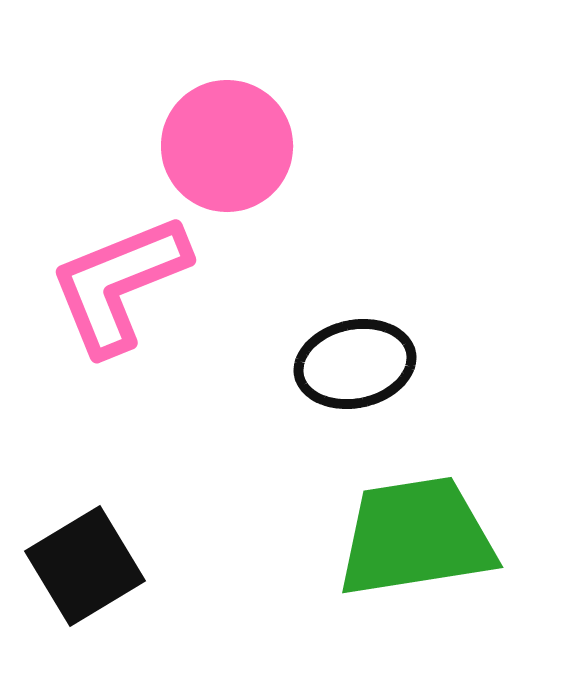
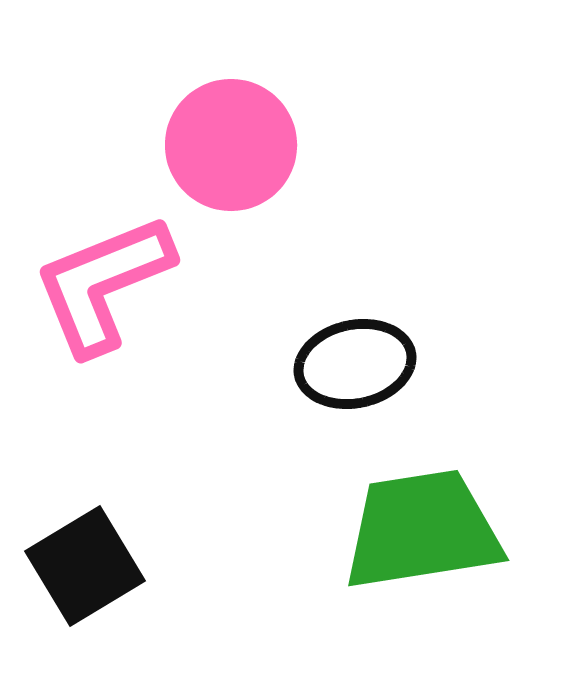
pink circle: moved 4 px right, 1 px up
pink L-shape: moved 16 px left
green trapezoid: moved 6 px right, 7 px up
